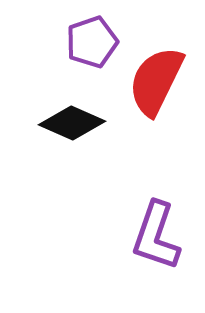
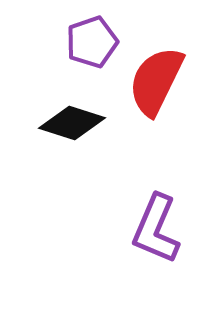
black diamond: rotated 6 degrees counterclockwise
purple L-shape: moved 7 px up; rotated 4 degrees clockwise
